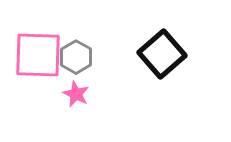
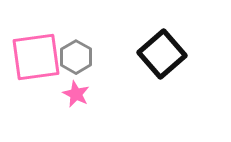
pink square: moved 2 px left, 2 px down; rotated 10 degrees counterclockwise
